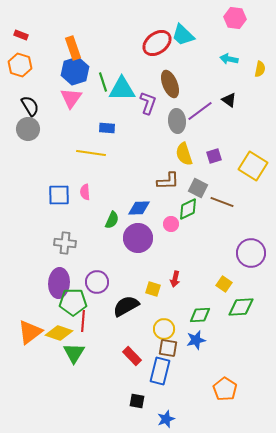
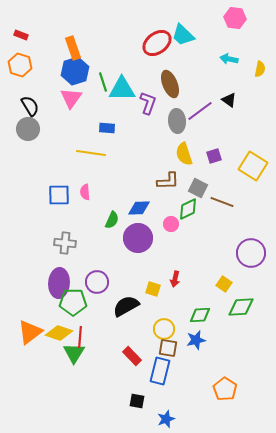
red line at (83, 321): moved 3 px left, 16 px down
